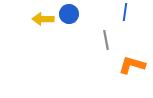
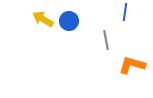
blue circle: moved 7 px down
yellow arrow: rotated 30 degrees clockwise
